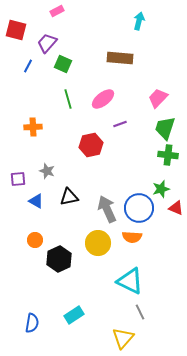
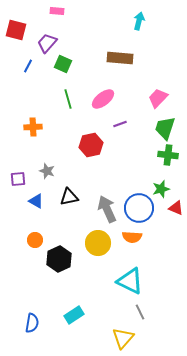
pink rectangle: rotated 32 degrees clockwise
